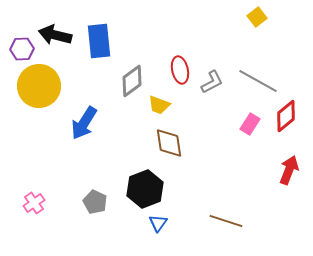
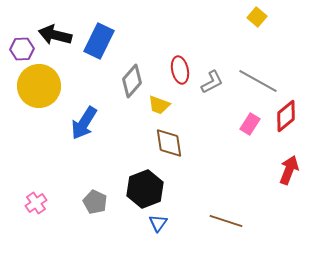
yellow square: rotated 12 degrees counterclockwise
blue rectangle: rotated 32 degrees clockwise
gray diamond: rotated 12 degrees counterclockwise
pink cross: moved 2 px right
